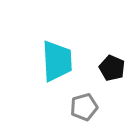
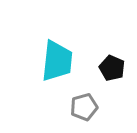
cyan trapezoid: rotated 9 degrees clockwise
